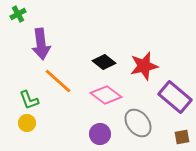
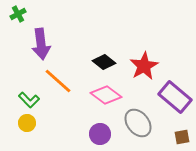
red star: rotated 16 degrees counterclockwise
green L-shape: rotated 25 degrees counterclockwise
